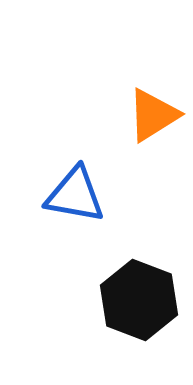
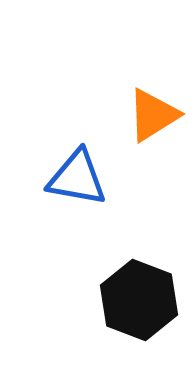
blue triangle: moved 2 px right, 17 px up
